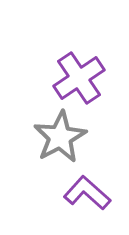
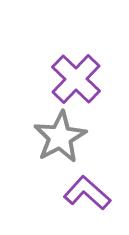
purple cross: moved 3 px left, 1 px down; rotated 12 degrees counterclockwise
